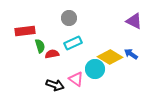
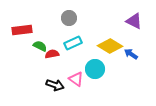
red rectangle: moved 3 px left, 1 px up
green semicircle: rotated 48 degrees counterclockwise
yellow diamond: moved 11 px up
